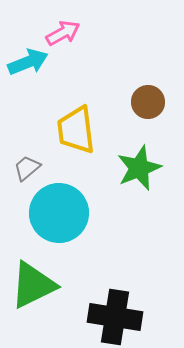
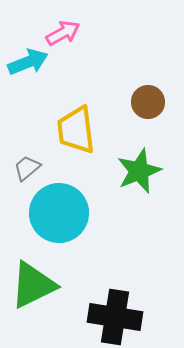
green star: moved 3 px down
